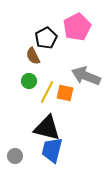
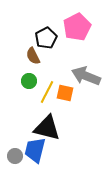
blue trapezoid: moved 17 px left
